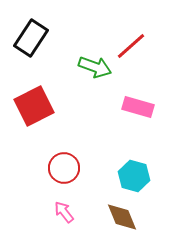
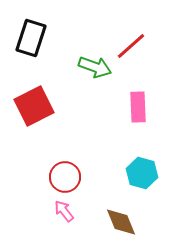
black rectangle: rotated 15 degrees counterclockwise
pink rectangle: rotated 72 degrees clockwise
red circle: moved 1 px right, 9 px down
cyan hexagon: moved 8 px right, 3 px up
pink arrow: moved 1 px up
brown diamond: moved 1 px left, 5 px down
